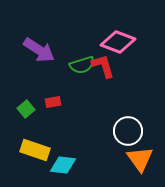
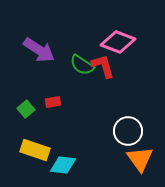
green semicircle: rotated 50 degrees clockwise
